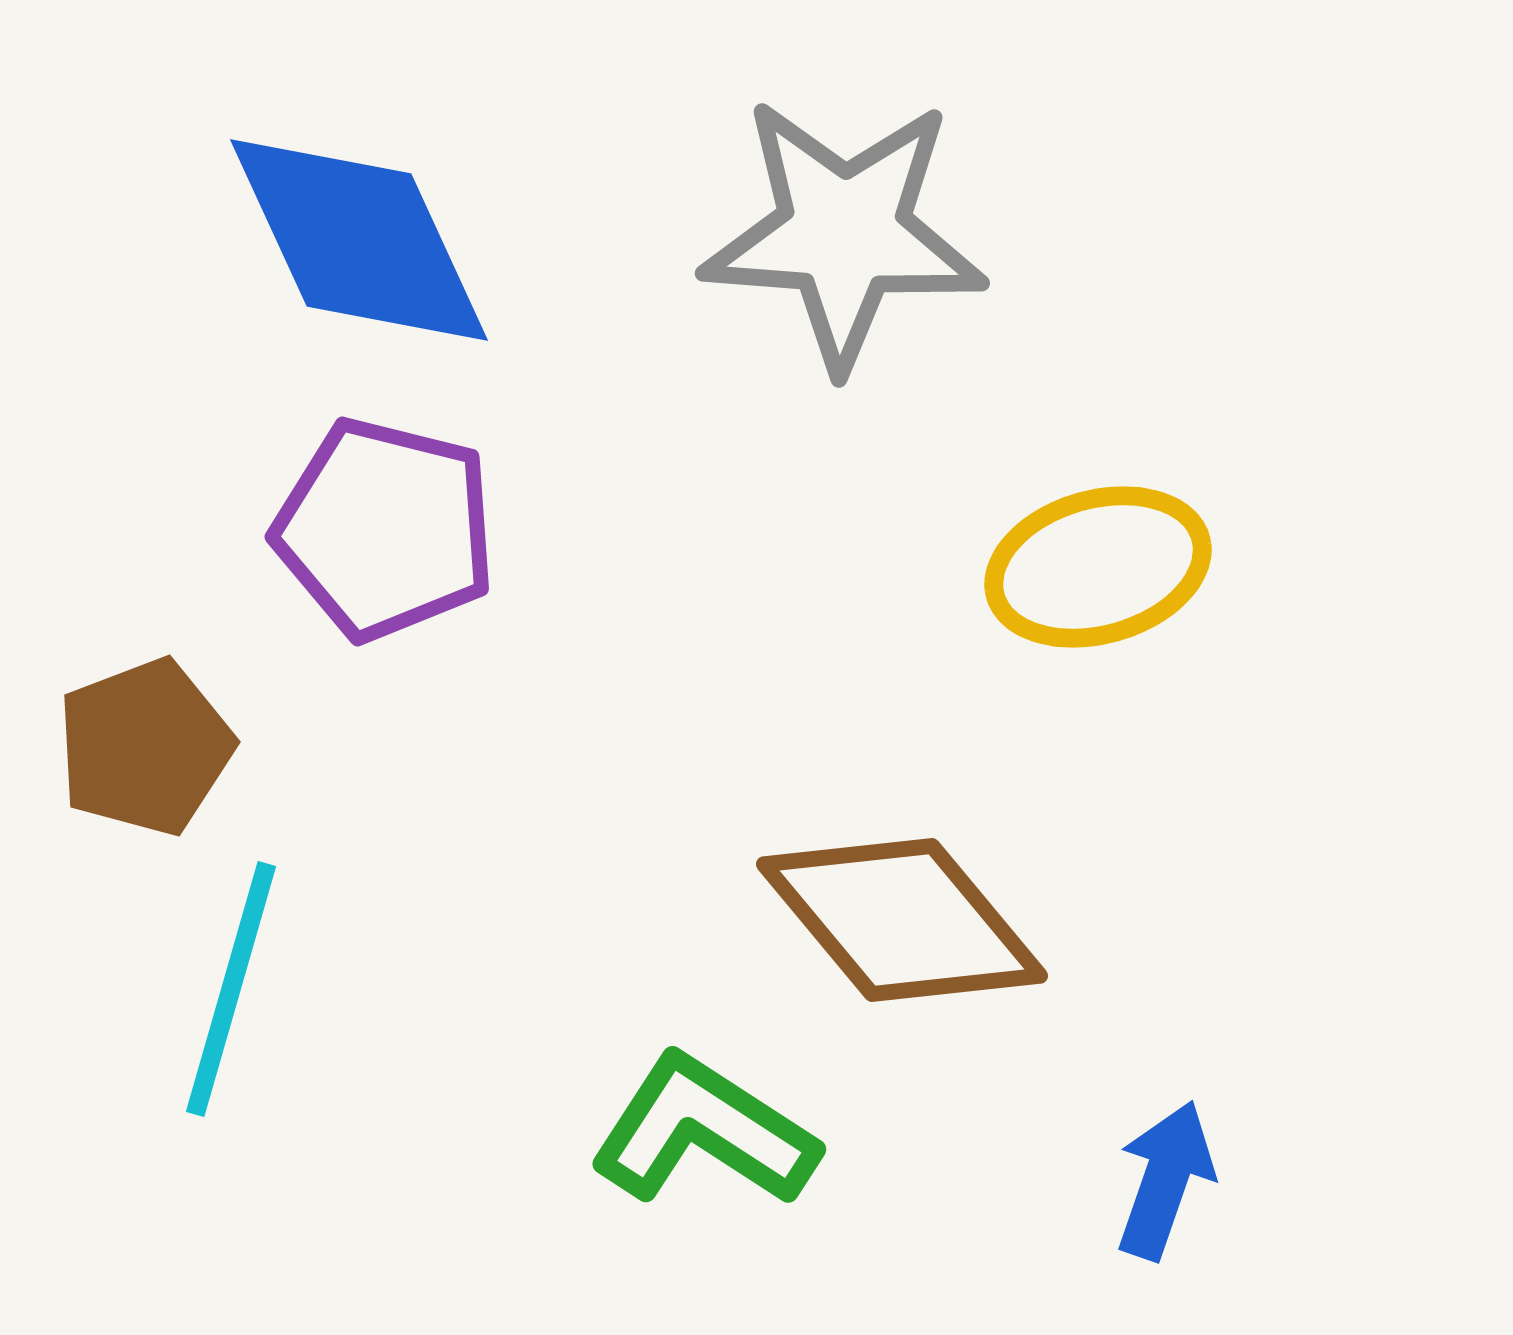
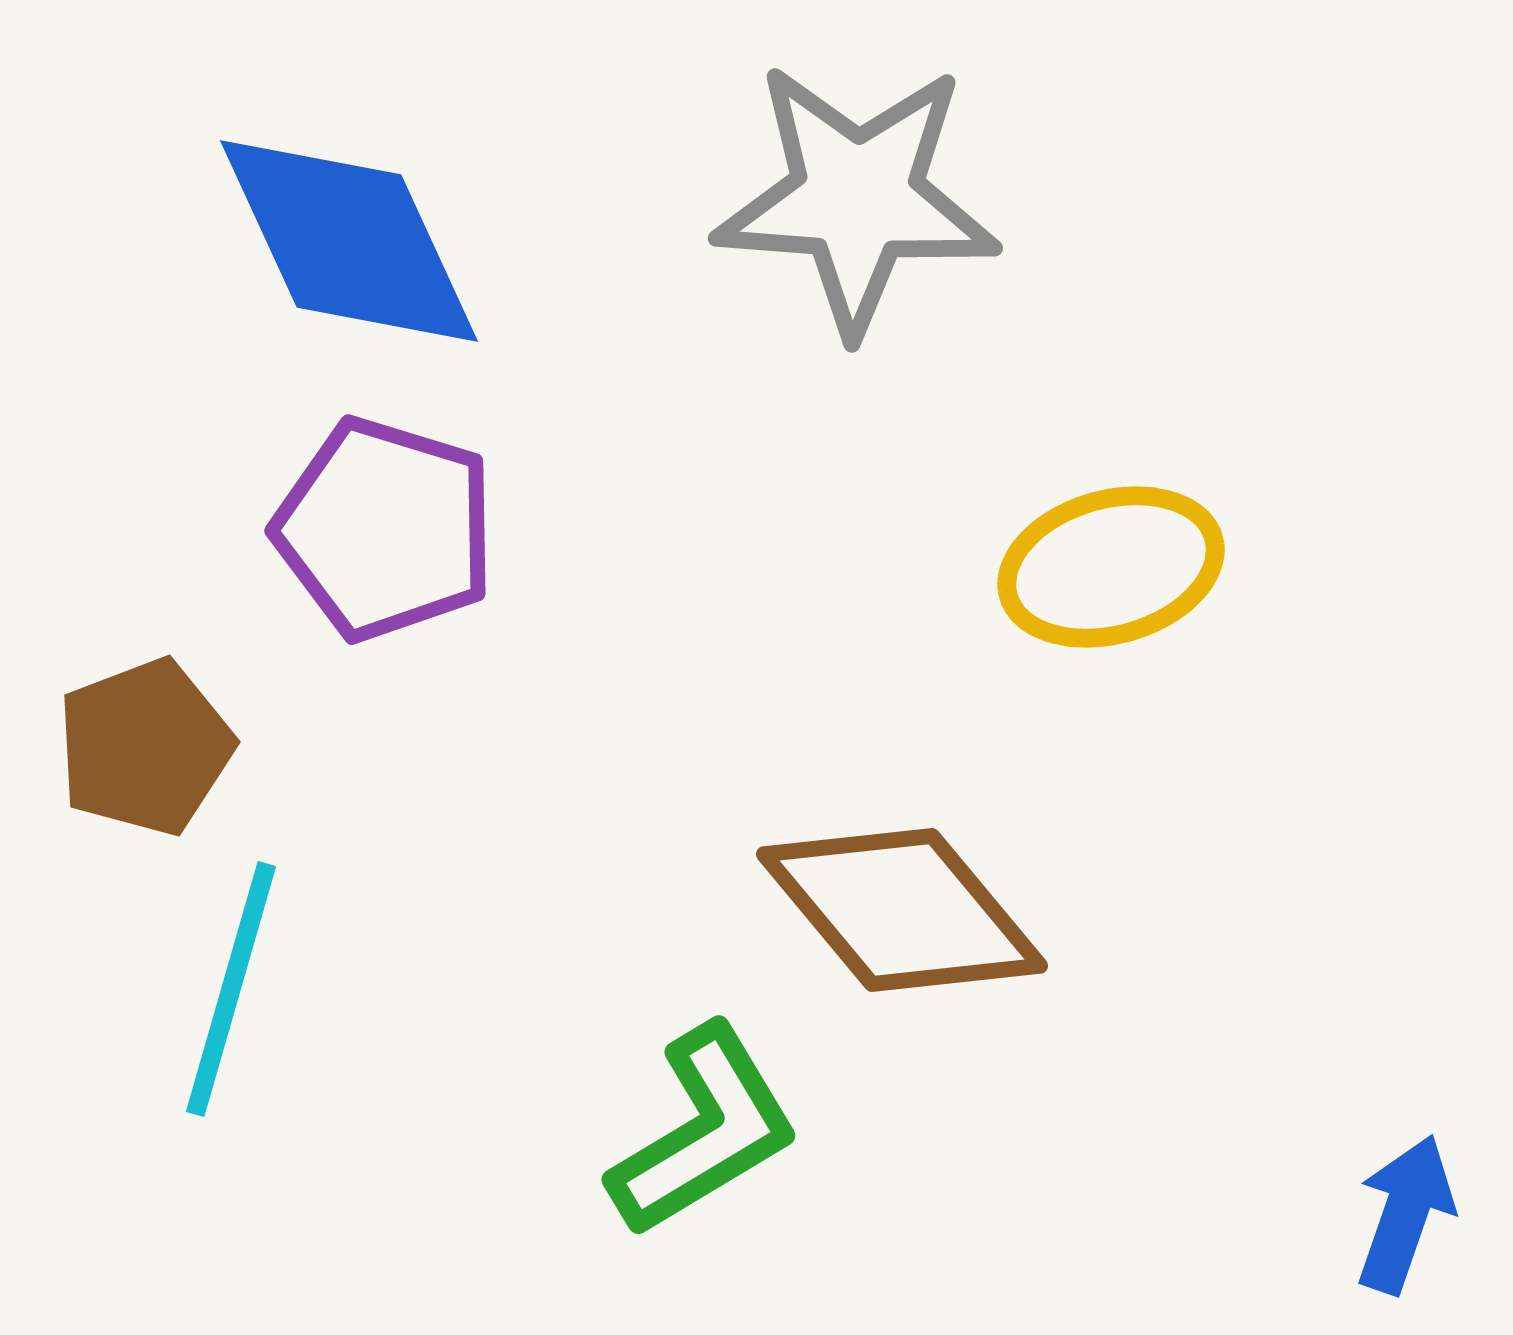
gray star: moved 13 px right, 35 px up
blue diamond: moved 10 px left, 1 px down
purple pentagon: rotated 3 degrees clockwise
yellow ellipse: moved 13 px right
brown diamond: moved 10 px up
green L-shape: rotated 116 degrees clockwise
blue arrow: moved 240 px right, 34 px down
